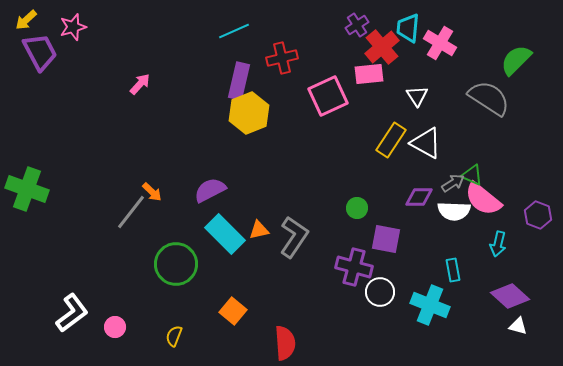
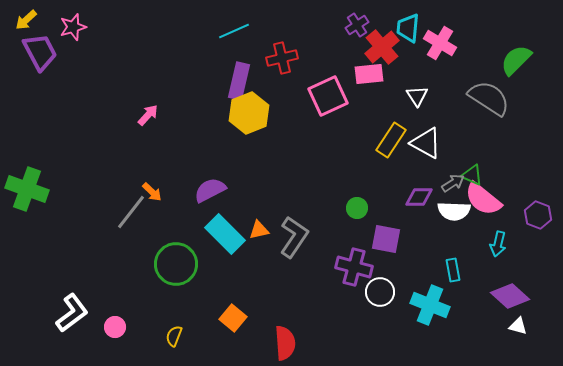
pink arrow at (140, 84): moved 8 px right, 31 px down
orange square at (233, 311): moved 7 px down
